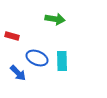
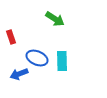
green arrow: rotated 24 degrees clockwise
red rectangle: moved 1 px left, 1 px down; rotated 56 degrees clockwise
blue arrow: moved 1 px right, 1 px down; rotated 114 degrees clockwise
